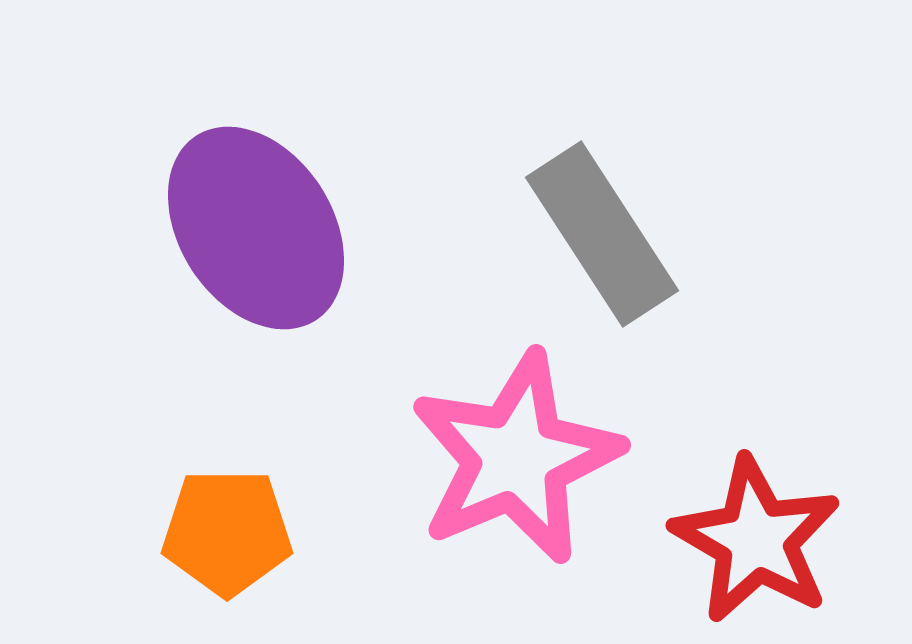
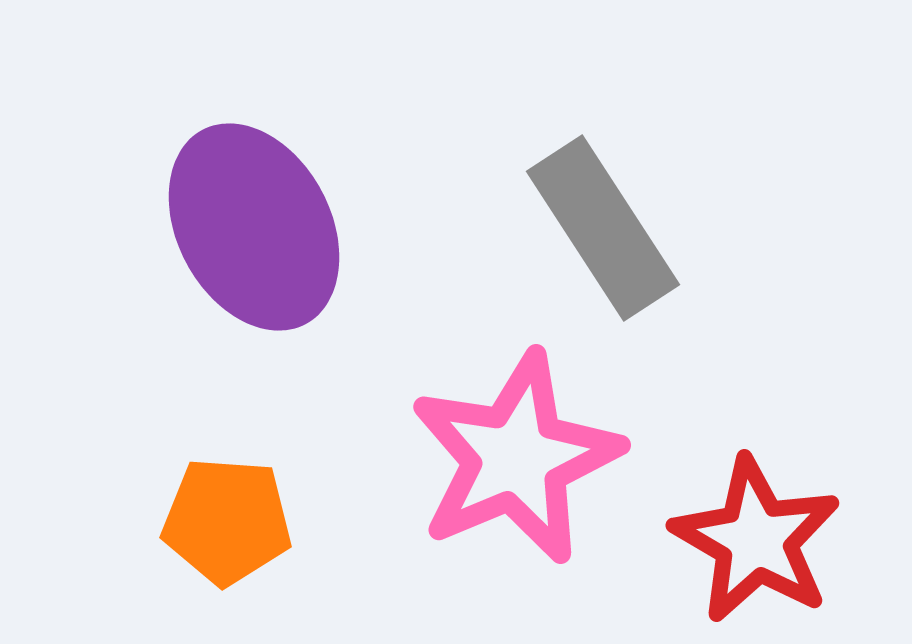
purple ellipse: moved 2 px left, 1 px up; rotated 5 degrees clockwise
gray rectangle: moved 1 px right, 6 px up
orange pentagon: moved 11 px up; rotated 4 degrees clockwise
